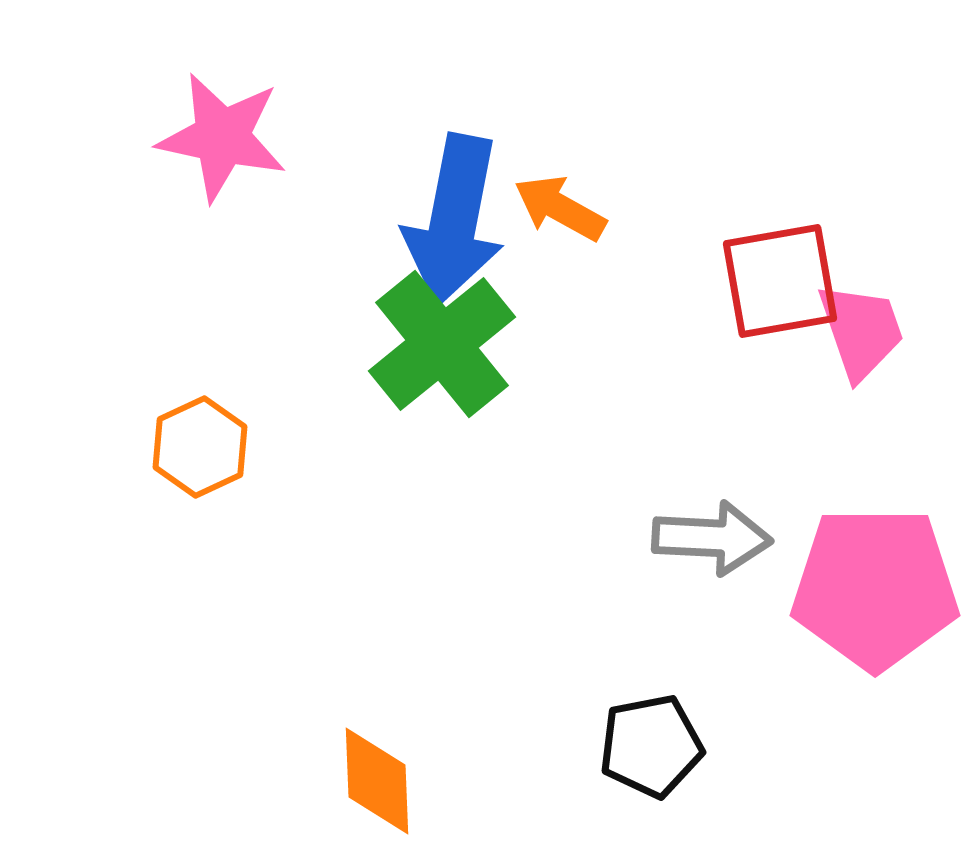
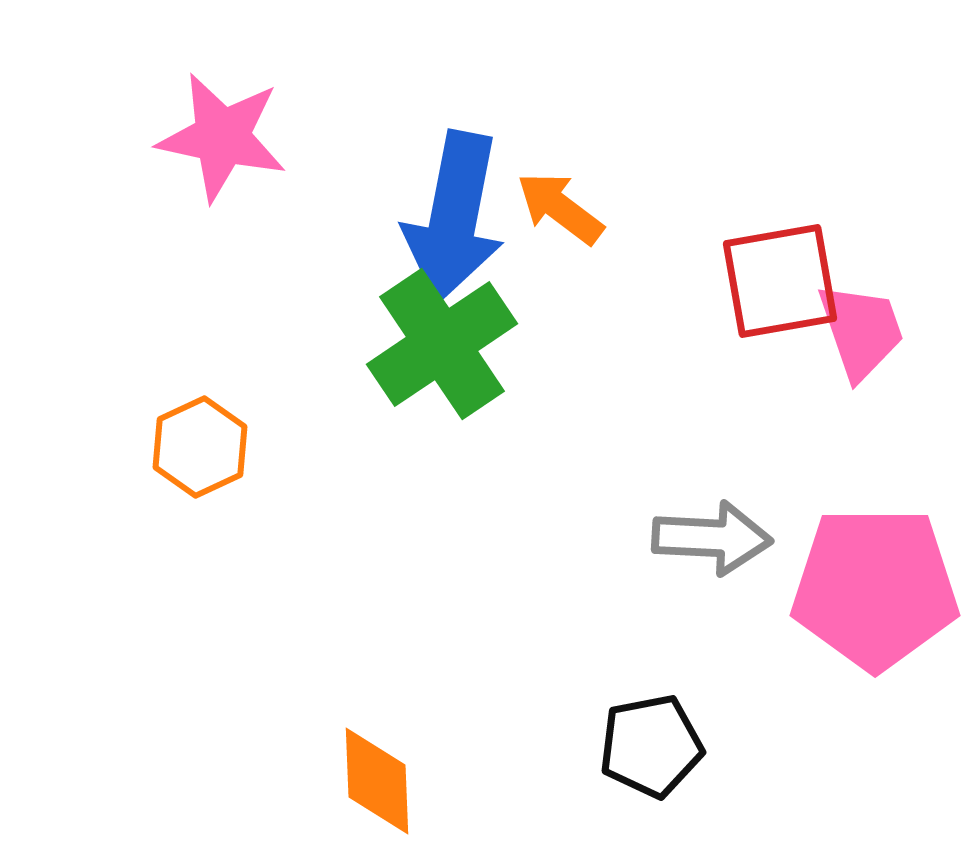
orange arrow: rotated 8 degrees clockwise
blue arrow: moved 3 px up
green cross: rotated 5 degrees clockwise
